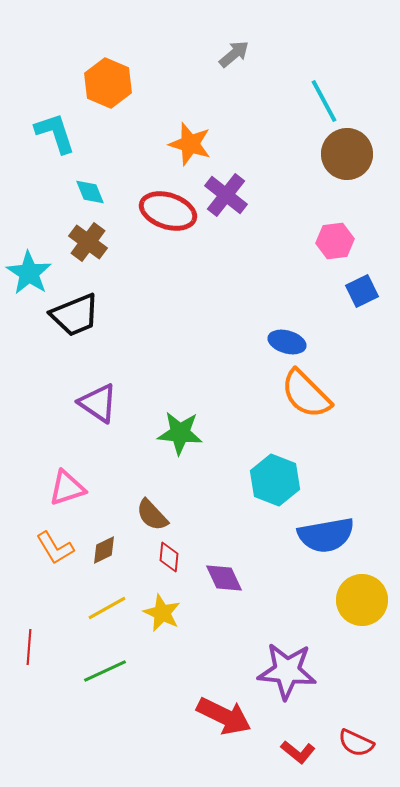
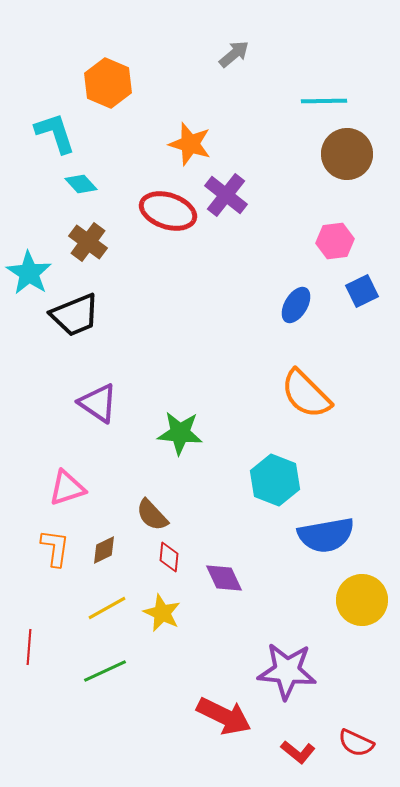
cyan line: rotated 63 degrees counterclockwise
cyan diamond: moved 9 px left, 8 px up; rotated 20 degrees counterclockwise
blue ellipse: moved 9 px right, 37 px up; rotated 75 degrees counterclockwise
orange L-shape: rotated 141 degrees counterclockwise
